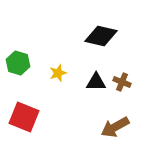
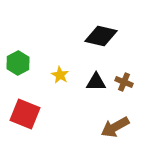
green hexagon: rotated 15 degrees clockwise
yellow star: moved 2 px right, 2 px down; rotated 24 degrees counterclockwise
brown cross: moved 2 px right
red square: moved 1 px right, 3 px up
